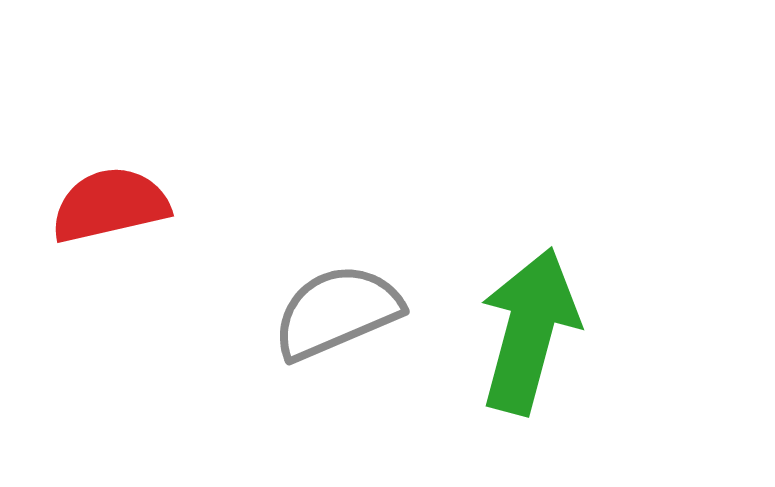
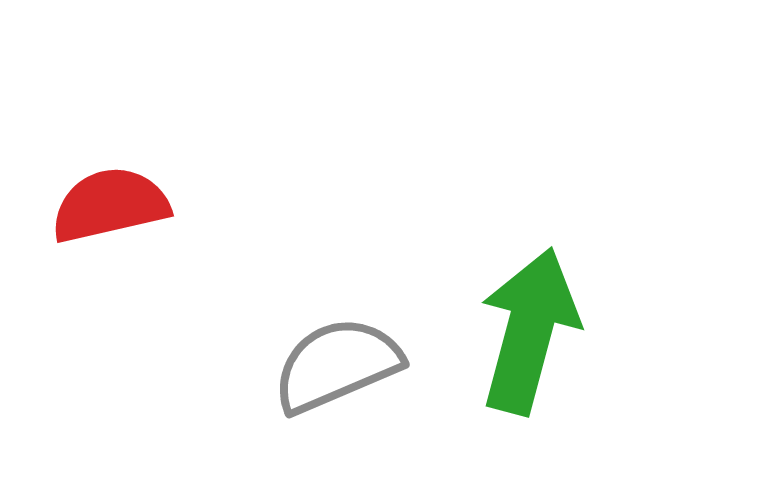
gray semicircle: moved 53 px down
